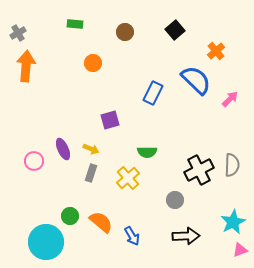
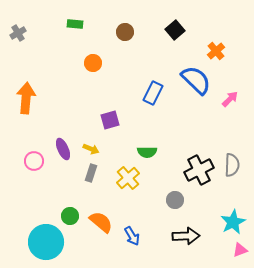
orange arrow: moved 32 px down
